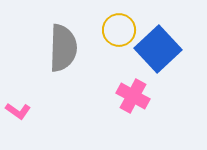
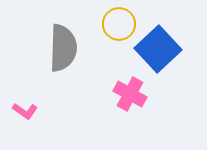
yellow circle: moved 6 px up
pink cross: moved 3 px left, 2 px up
pink L-shape: moved 7 px right
